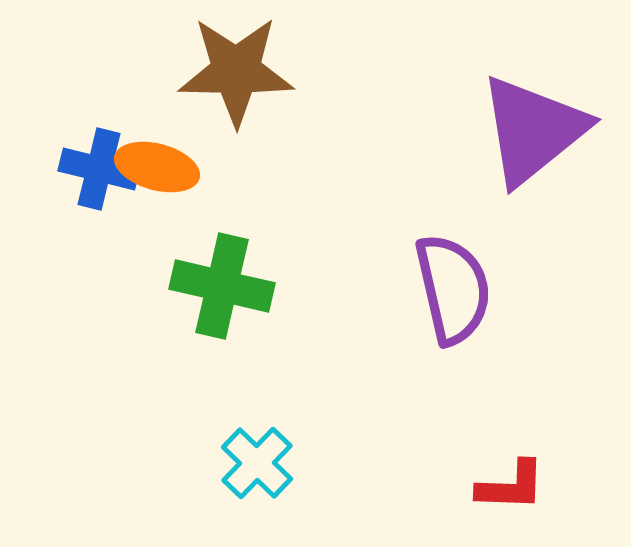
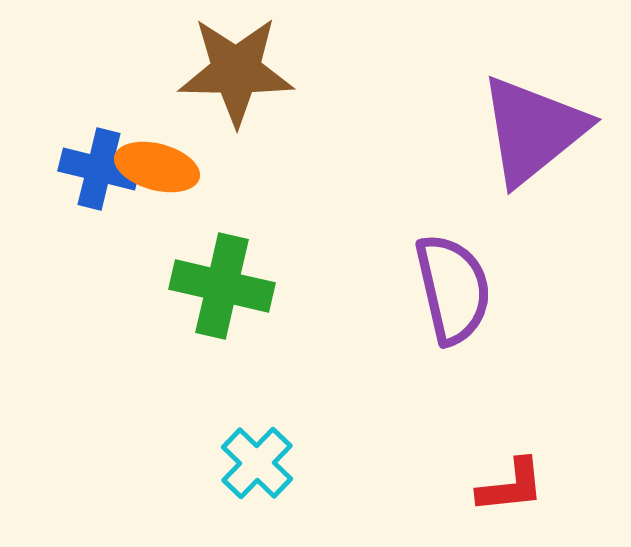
red L-shape: rotated 8 degrees counterclockwise
